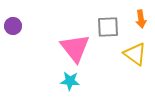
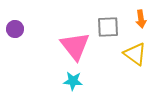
purple circle: moved 2 px right, 3 px down
pink triangle: moved 2 px up
cyan star: moved 3 px right
